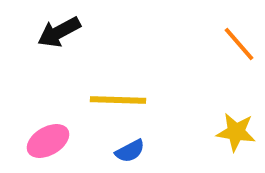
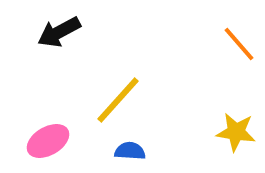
yellow line: rotated 50 degrees counterclockwise
blue semicircle: rotated 148 degrees counterclockwise
